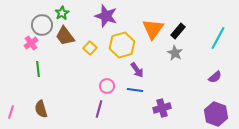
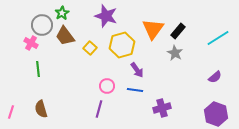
cyan line: rotated 30 degrees clockwise
pink cross: rotated 24 degrees counterclockwise
